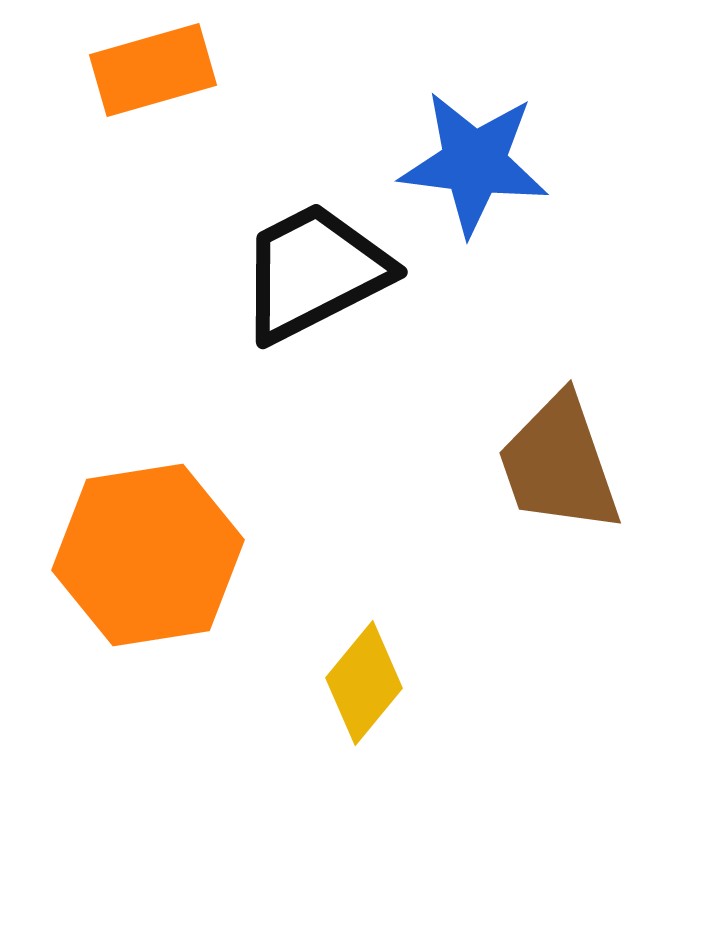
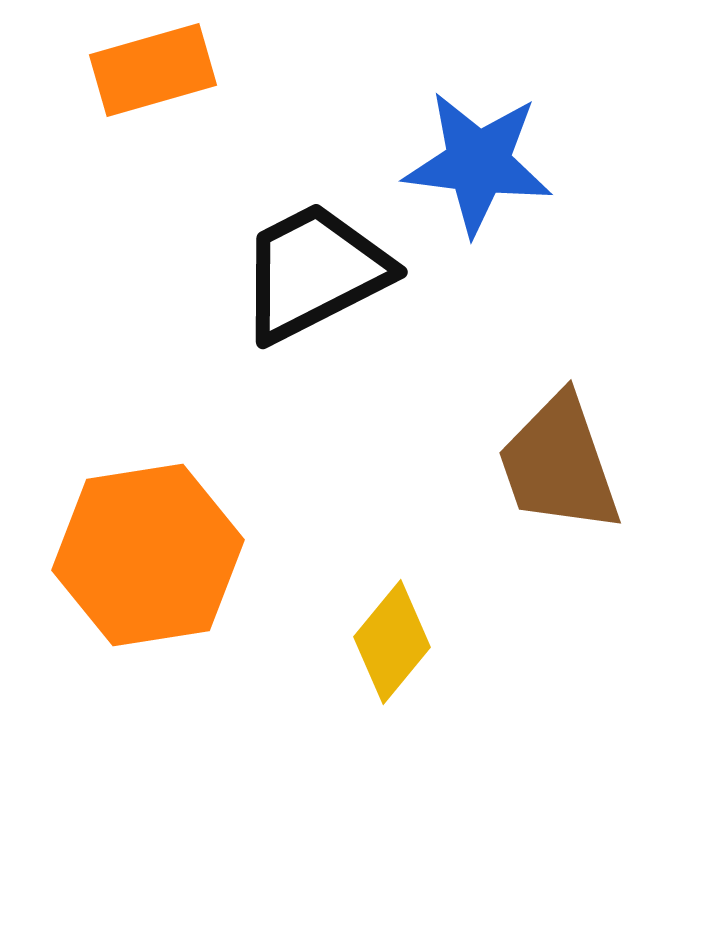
blue star: moved 4 px right
yellow diamond: moved 28 px right, 41 px up
